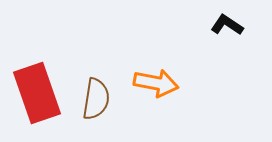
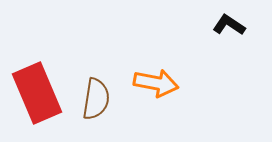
black L-shape: moved 2 px right
red rectangle: rotated 4 degrees counterclockwise
